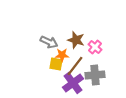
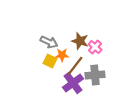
brown star: moved 4 px right, 1 px down
yellow square: moved 6 px left, 3 px up; rotated 16 degrees clockwise
